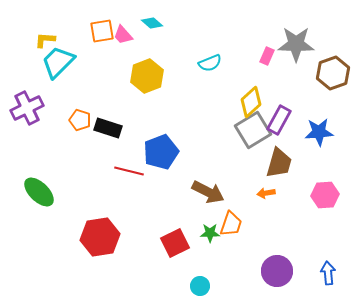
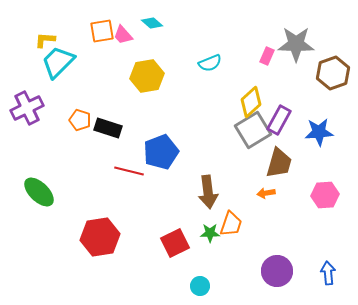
yellow hexagon: rotated 12 degrees clockwise
brown arrow: rotated 56 degrees clockwise
